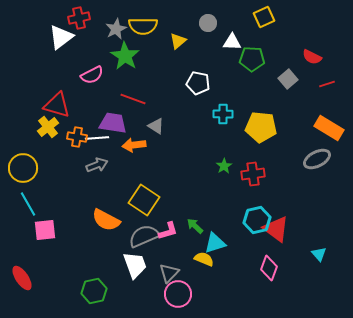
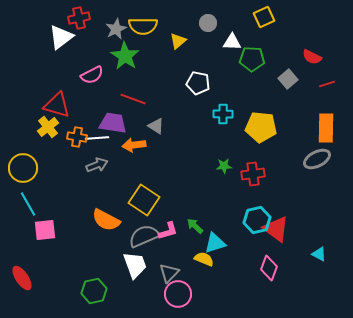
orange rectangle at (329, 128): moved 3 px left; rotated 60 degrees clockwise
green star at (224, 166): rotated 28 degrees clockwise
cyan triangle at (319, 254): rotated 21 degrees counterclockwise
